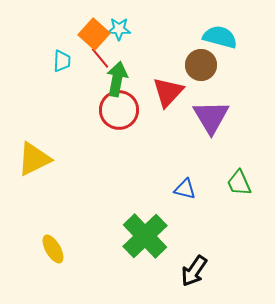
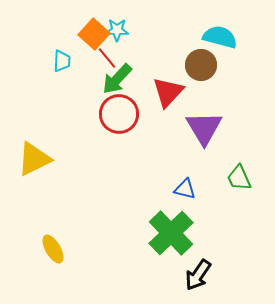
cyan star: moved 2 px left, 1 px down
red line: moved 7 px right
green arrow: rotated 148 degrees counterclockwise
red circle: moved 4 px down
purple triangle: moved 7 px left, 11 px down
green trapezoid: moved 5 px up
green cross: moved 26 px right, 3 px up
black arrow: moved 4 px right, 4 px down
